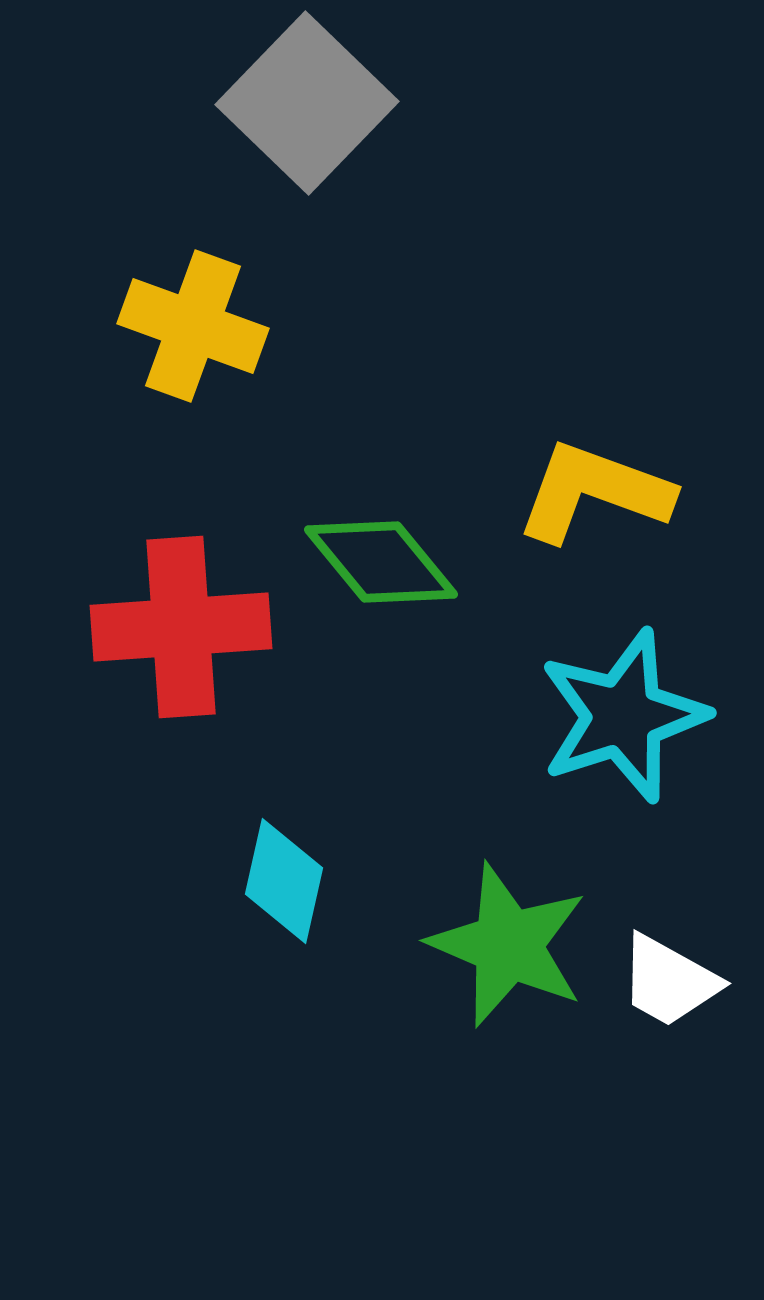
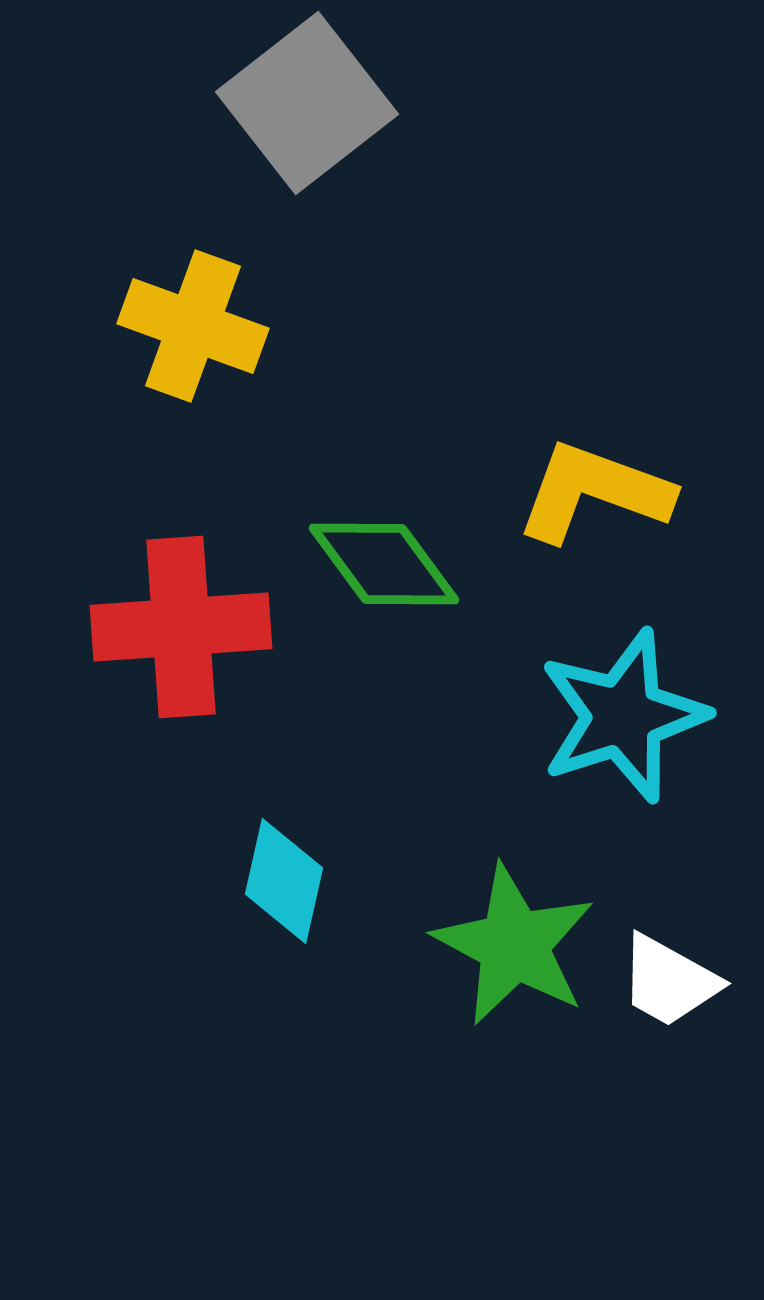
gray square: rotated 8 degrees clockwise
green diamond: moved 3 px right, 2 px down; rotated 3 degrees clockwise
green star: moved 6 px right; rotated 5 degrees clockwise
